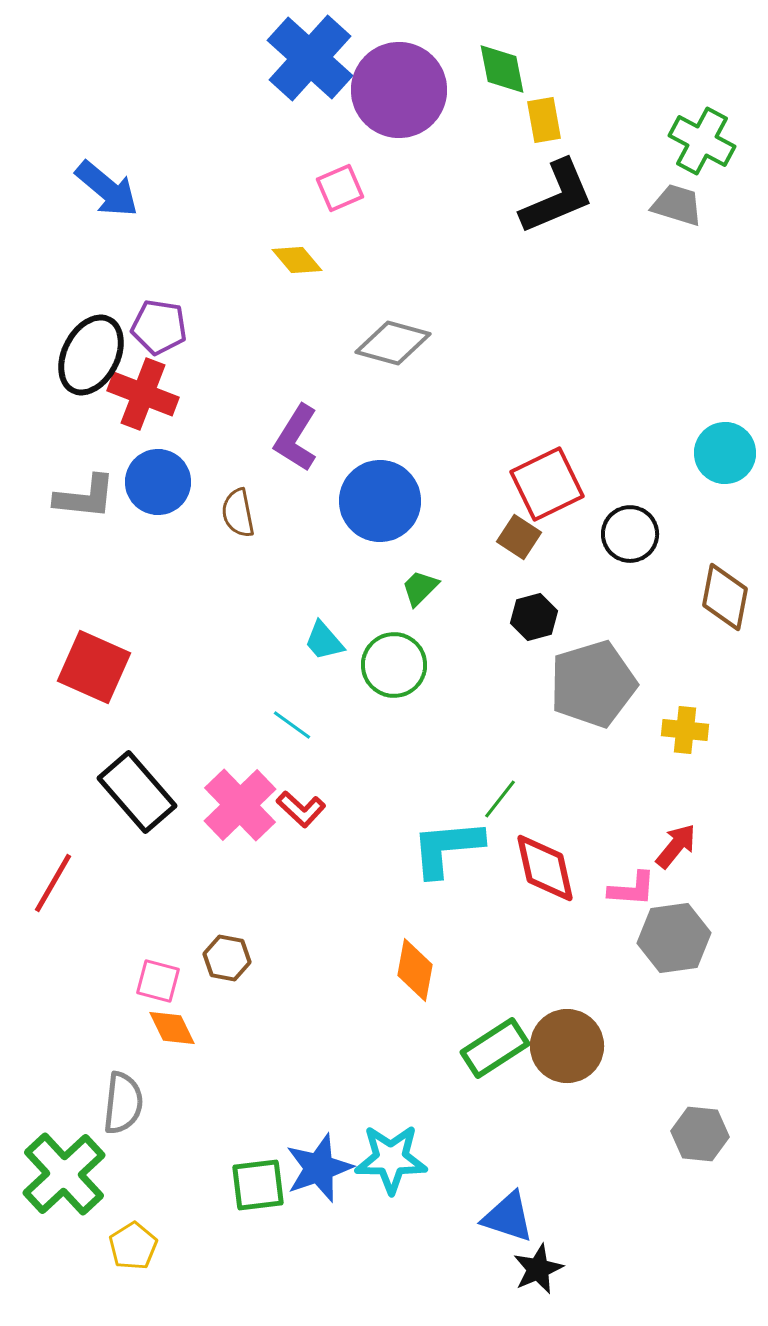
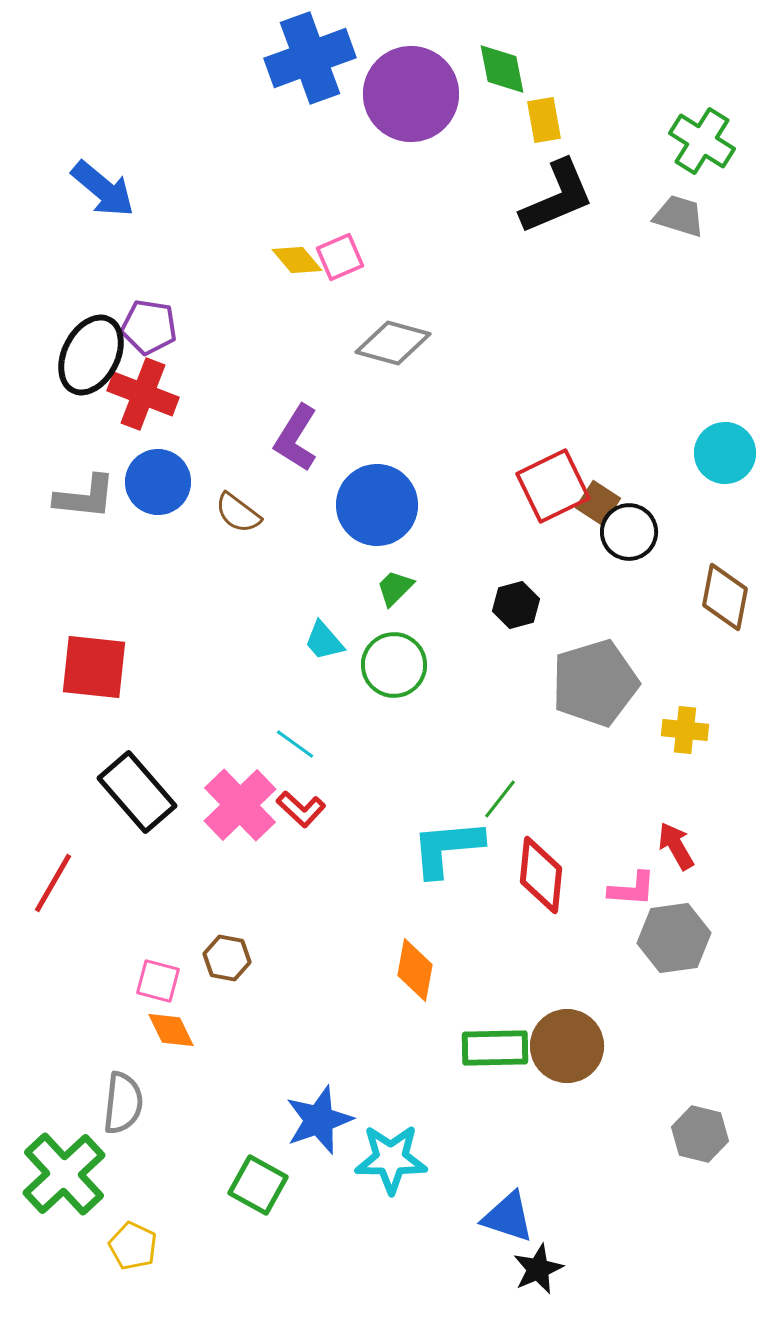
blue cross at (310, 58): rotated 28 degrees clockwise
purple circle at (399, 90): moved 12 px right, 4 px down
green cross at (702, 141): rotated 4 degrees clockwise
pink square at (340, 188): moved 69 px down
blue arrow at (107, 189): moved 4 px left
gray trapezoid at (677, 205): moved 2 px right, 11 px down
purple pentagon at (159, 327): moved 10 px left
red square at (547, 484): moved 6 px right, 2 px down
blue circle at (380, 501): moved 3 px left, 4 px down
brown semicircle at (238, 513): rotated 42 degrees counterclockwise
black circle at (630, 534): moved 1 px left, 2 px up
brown square at (519, 537): moved 79 px right, 34 px up
green trapezoid at (420, 588): moved 25 px left
black hexagon at (534, 617): moved 18 px left, 12 px up
red square at (94, 667): rotated 18 degrees counterclockwise
gray pentagon at (593, 684): moved 2 px right, 1 px up
cyan line at (292, 725): moved 3 px right, 19 px down
red arrow at (676, 846): rotated 69 degrees counterclockwise
red diamond at (545, 868): moved 4 px left, 7 px down; rotated 18 degrees clockwise
orange diamond at (172, 1028): moved 1 px left, 2 px down
green rectangle at (495, 1048): rotated 32 degrees clockwise
gray hexagon at (700, 1134): rotated 8 degrees clockwise
blue star at (319, 1168): moved 48 px up
green square at (258, 1185): rotated 36 degrees clockwise
yellow pentagon at (133, 1246): rotated 15 degrees counterclockwise
